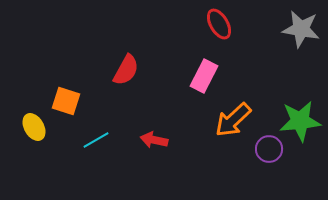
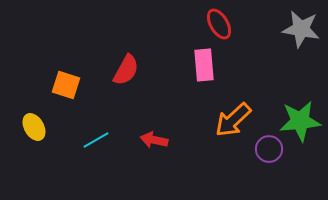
pink rectangle: moved 11 px up; rotated 32 degrees counterclockwise
orange square: moved 16 px up
